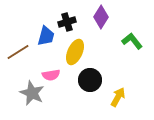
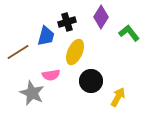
green L-shape: moved 3 px left, 8 px up
black circle: moved 1 px right, 1 px down
